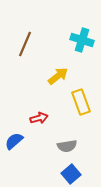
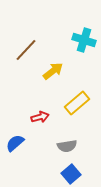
cyan cross: moved 2 px right
brown line: moved 1 px right, 6 px down; rotated 20 degrees clockwise
yellow arrow: moved 5 px left, 5 px up
yellow rectangle: moved 4 px left, 1 px down; rotated 70 degrees clockwise
red arrow: moved 1 px right, 1 px up
blue semicircle: moved 1 px right, 2 px down
